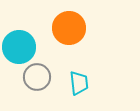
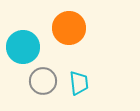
cyan circle: moved 4 px right
gray circle: moved 6 px right, 4 px down
